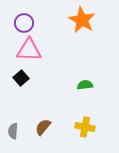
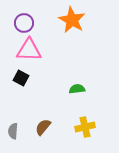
orange star: moved 10 px left
black square: rotated 21 degrees counterclockwise
green semicircle: moved 8 px left, 4 px down
yellow cross: rotated 24 degrees counterclockwise
